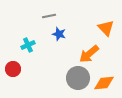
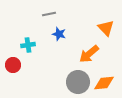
gray line: moved 2 px up
cyan cross: rotated 16 degrees clockwise
red circle: moved 4 px up
gray circle: moved 4 px down
